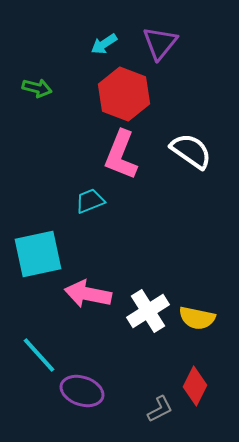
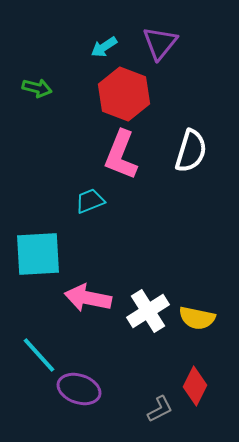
cyan arrow: moved 3 px down
white semicircle: rotated 72 degrees clockwise
cyan square: rotated 9 degrees clockwise
pink arrow: moved 4 px down
purple ellipse: moved 3 px left, 2 px up
